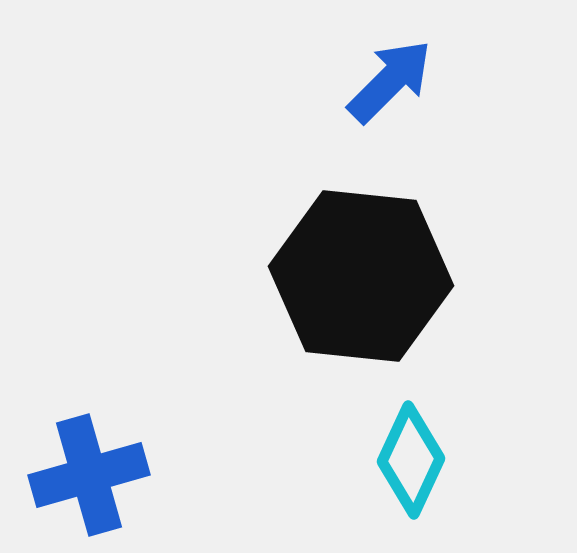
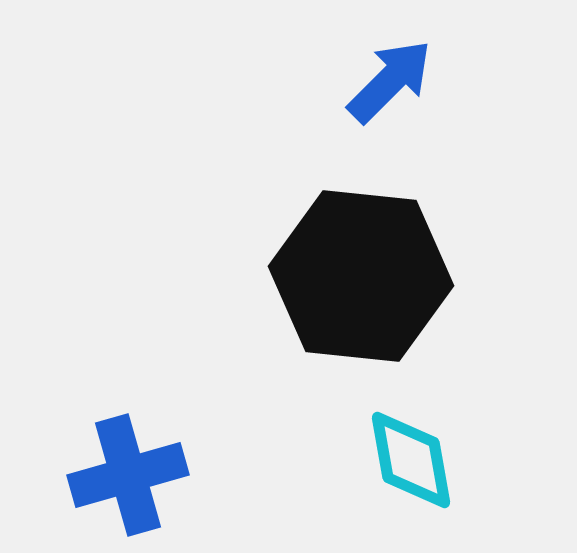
cyan diamond: rotated 35 degrees counterclockwise
blue cross: moved 39 px right
